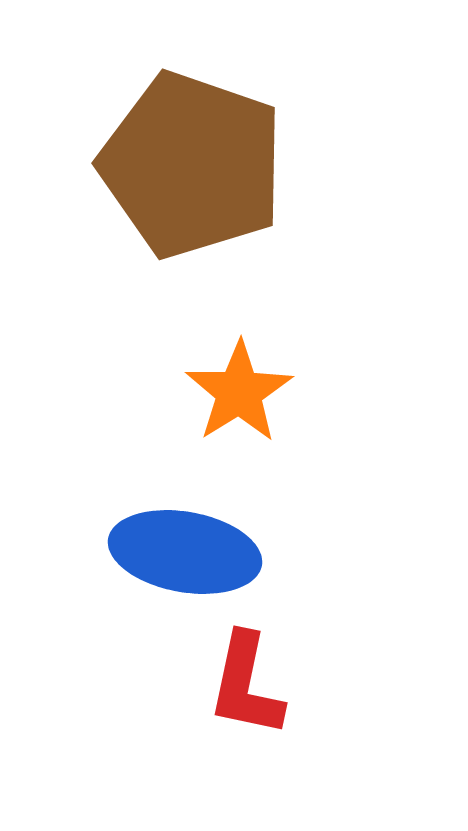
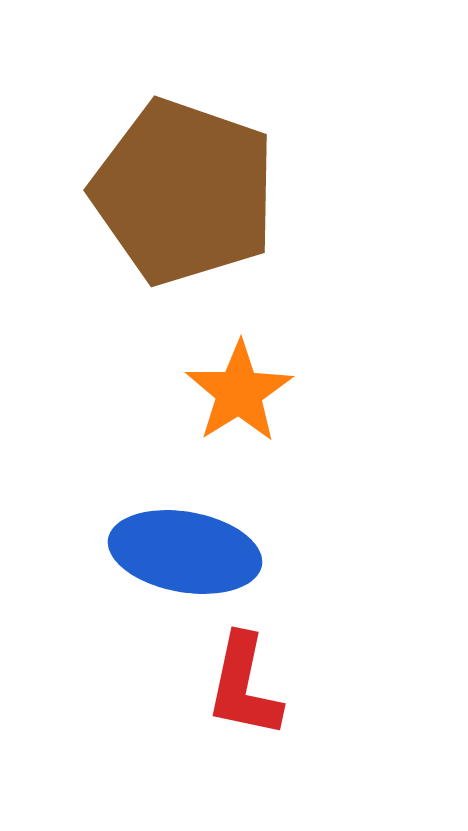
brown pentagon: moved 8 px left, 27 px down
red L-shape: moved 2 px left, 1 px down
